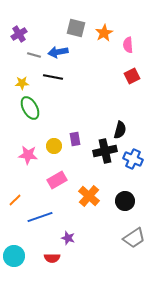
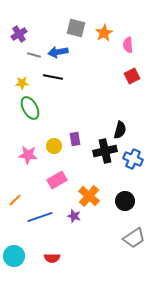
purple star: moved 6 px right, 22 px up
